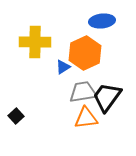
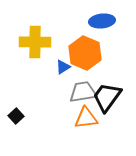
orange hexagon: rotated 12 degrees counterclockwise
